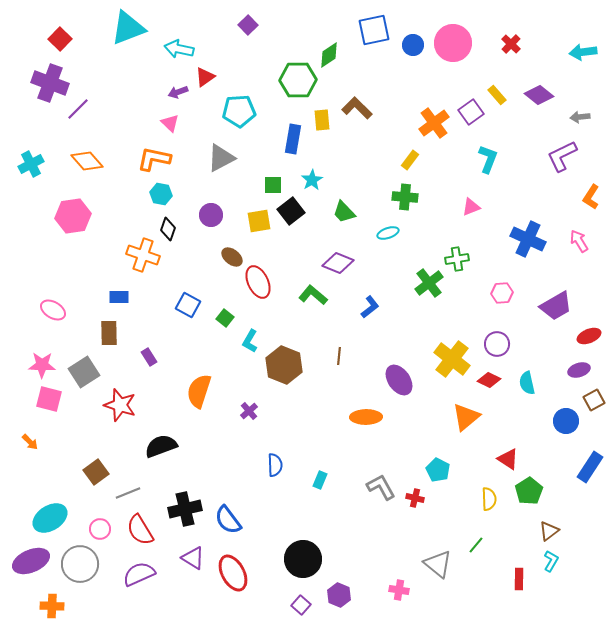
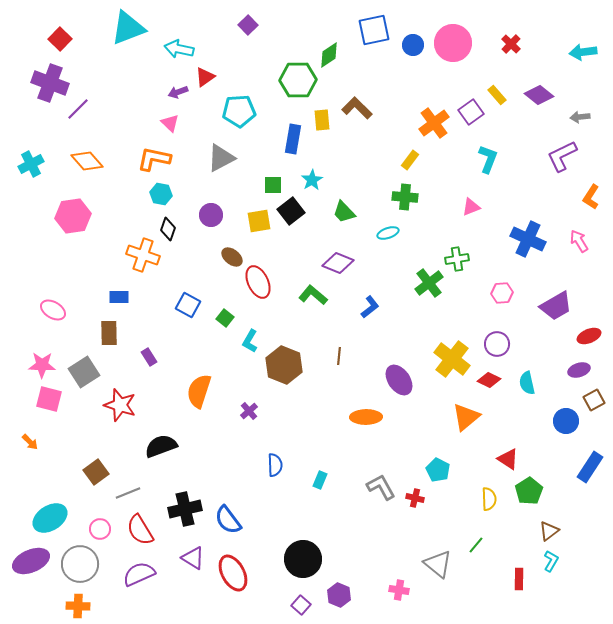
orange cross at (52, 606): moved 26 px right
